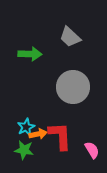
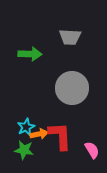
gray trapezoid: rotated 40 degrees counterclockwise
gray circle: moved 1 px left, 1 px down
orange arrow: moved 1 px right
